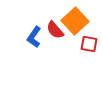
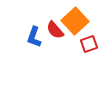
blue L-shape: rotated 15 degrees counterclockwise
red square: rotated 30 degrees counterclockwise
